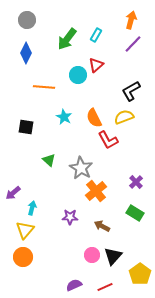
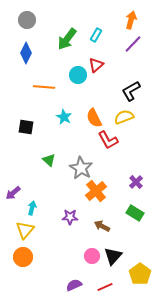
pink circle: moved 1 px down
